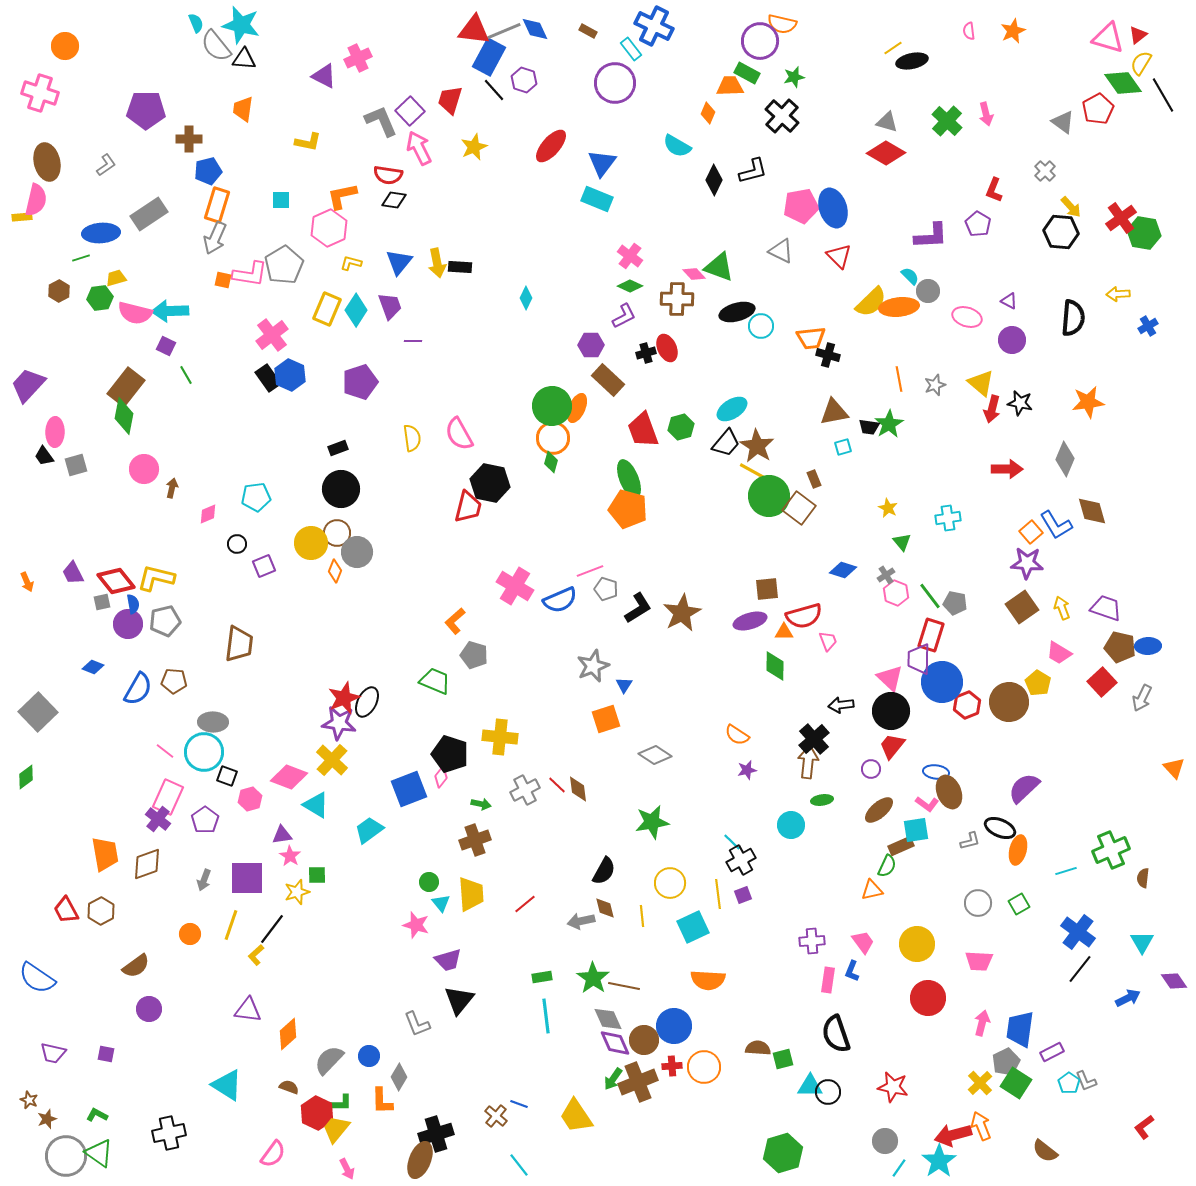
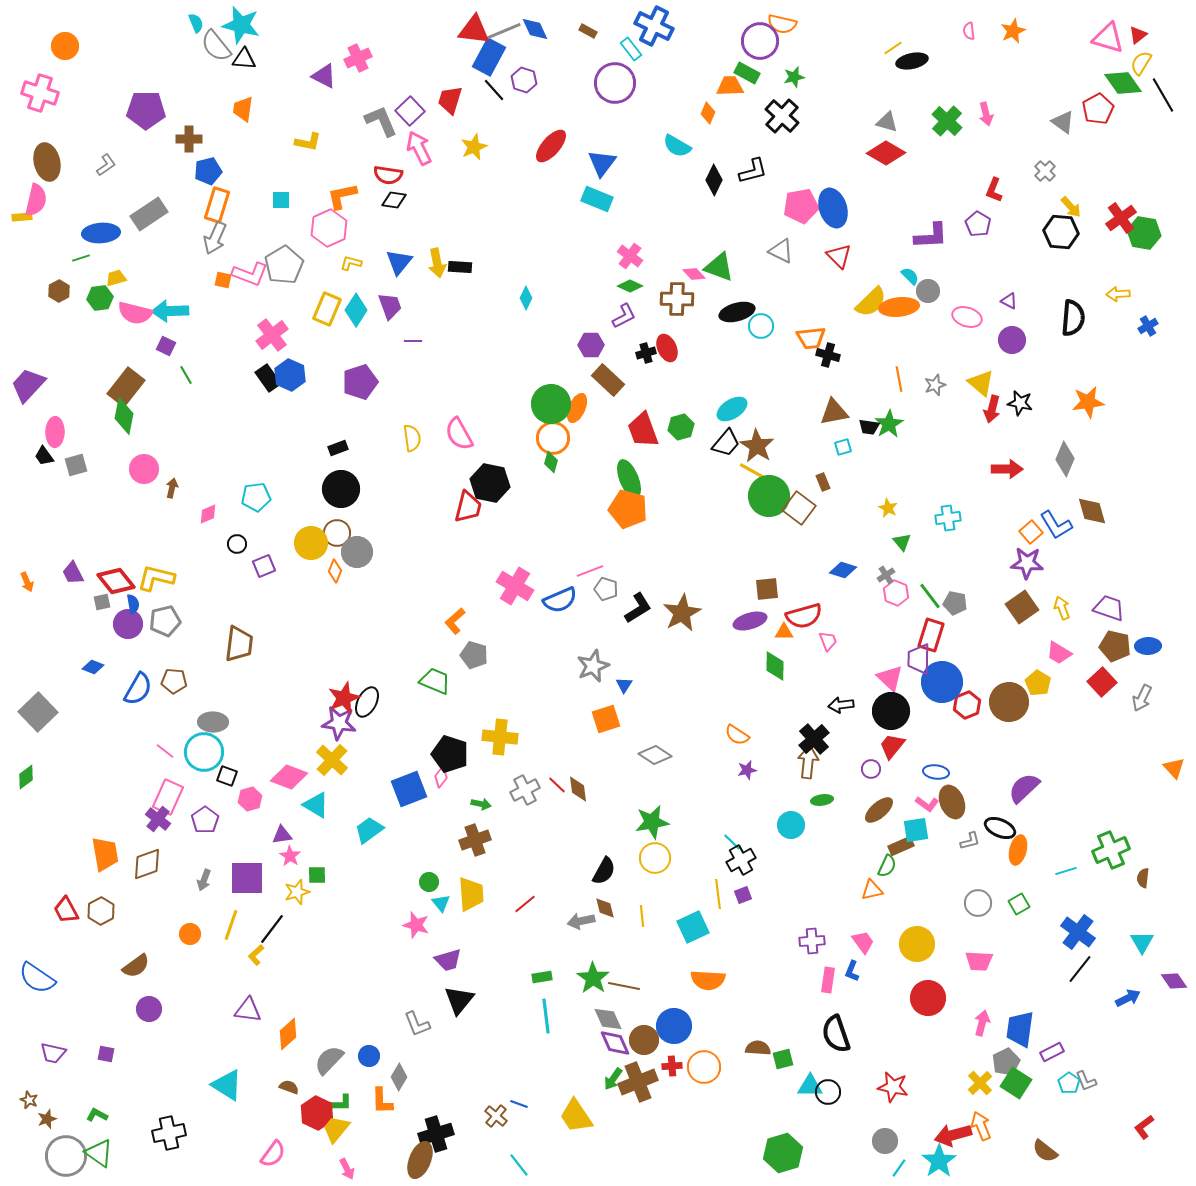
pink L-shape at (250, 274): rotated 12 degrees clockwise
green circle at (552, 406): moved 1 px left, 2 px up
brown rectangle at (814, 479): moved 9 px right, 3 px down
purple trapezoid at (1106, 608): moved 3 px right
brown pentagon at (1120, 647): moved 5 px left, 1 px up
brown ellipse at (949, 792): moved 3 px right, 10 px down
yellow circle at (670, 883): moved 15 px left, 25 px up
